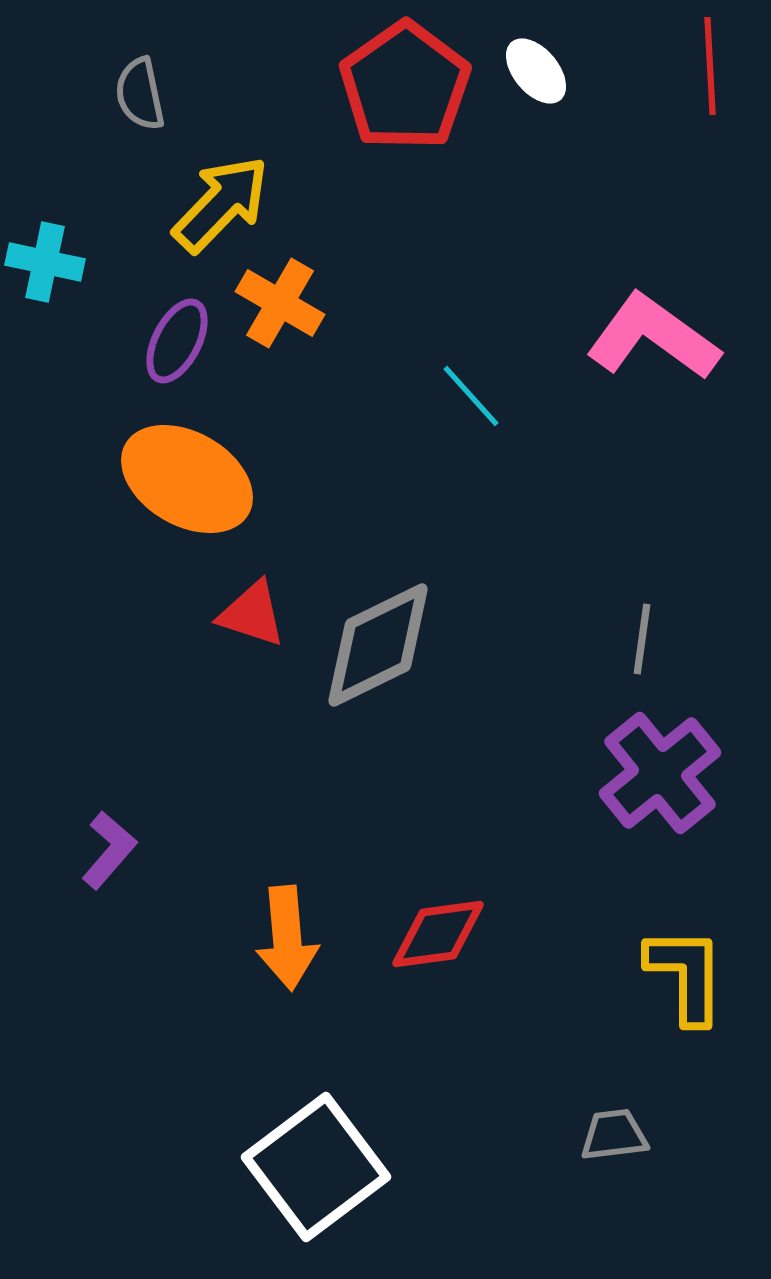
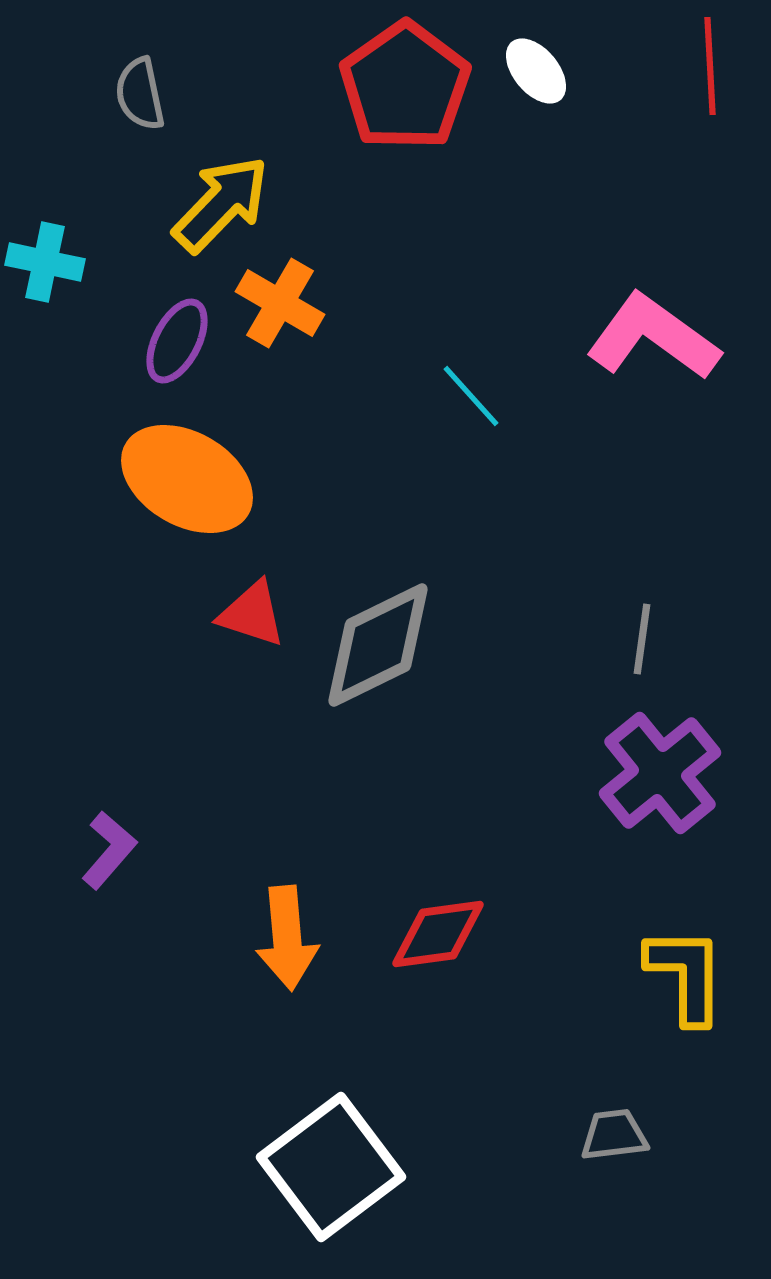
white square: moved 15 px right
